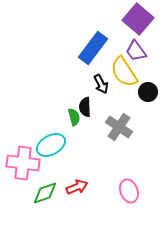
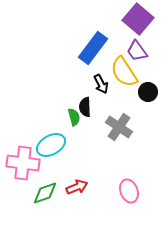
purple trapezoid: moved 1 px right
